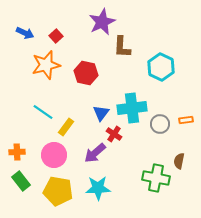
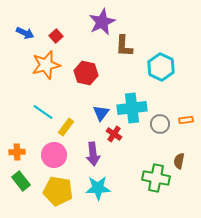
brown L-shape: moved 2 px right, 1 px up
purple arrow: moved 2 px left, 1 px down; rotated 55 degrees counterclockwise
